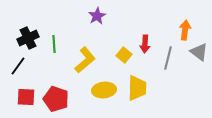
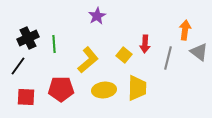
yellow L-shape: moved 3 px right
red pentagon: moved 5 px right, 10 px up; rotated 20 degrees counterclockwise
